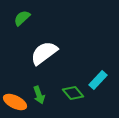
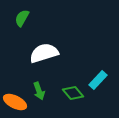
green semicircle: rotated 18 degrees counterclockwise
white semicircle: rotated 20 degrees clockwise
green arrow: moved 4 px up
